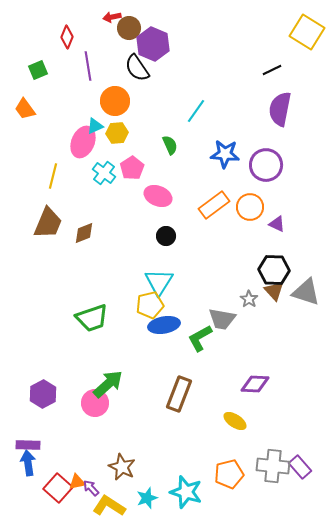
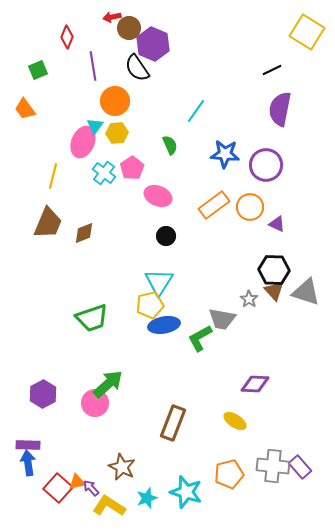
purple line at (88, 66): moved 5 px right
cyan triangle at (95, 126): rotated 30 degrees counterclockwise
brown rectangle at (179, 394): moved 6 px left, 29 px down
